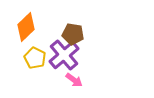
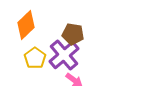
orange diamond: moved 2 px up
yellow pentagon: rotated 10 degrees clockwise
